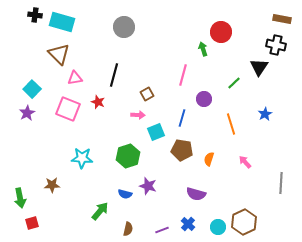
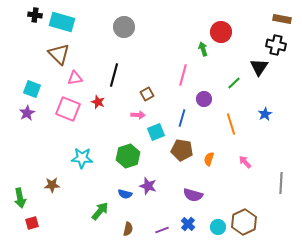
cyan square at (32, 89): rotated 24 degrees counterclockwise
purple semicircle at (196, 194): moved 3 px left, 1 px down
